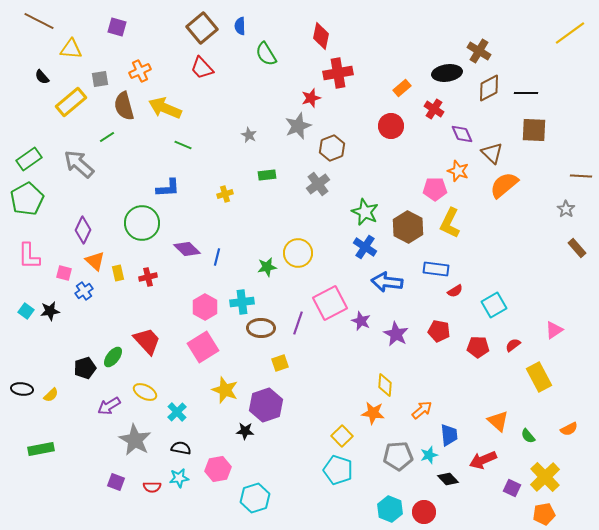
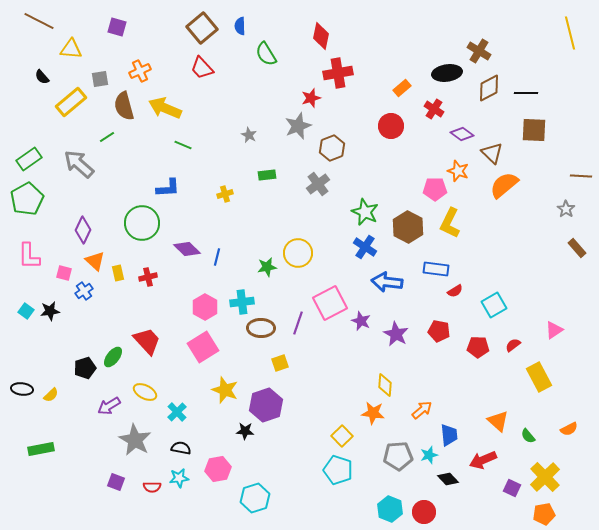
yellow line at (570, 33): rotated 68 degrees counterclockwise
purple diamond at (462, 134): rotated 30 degrees counterclockwise
